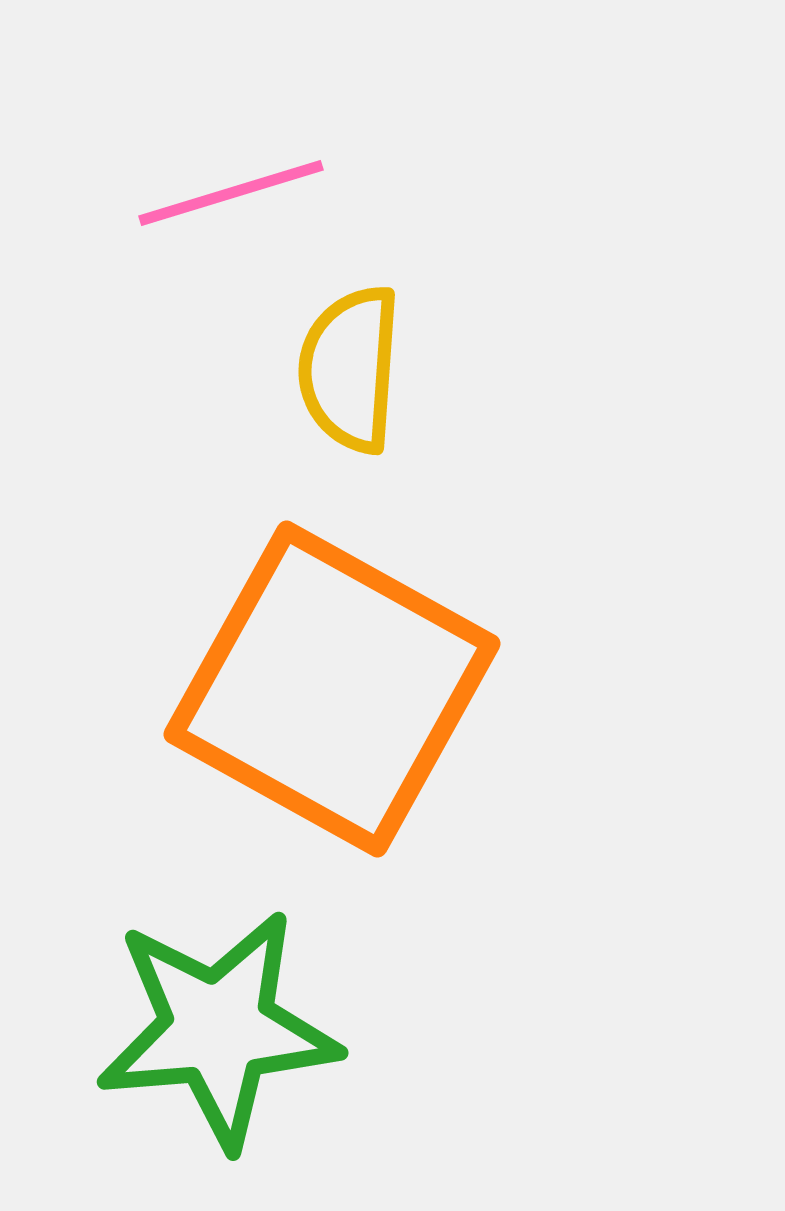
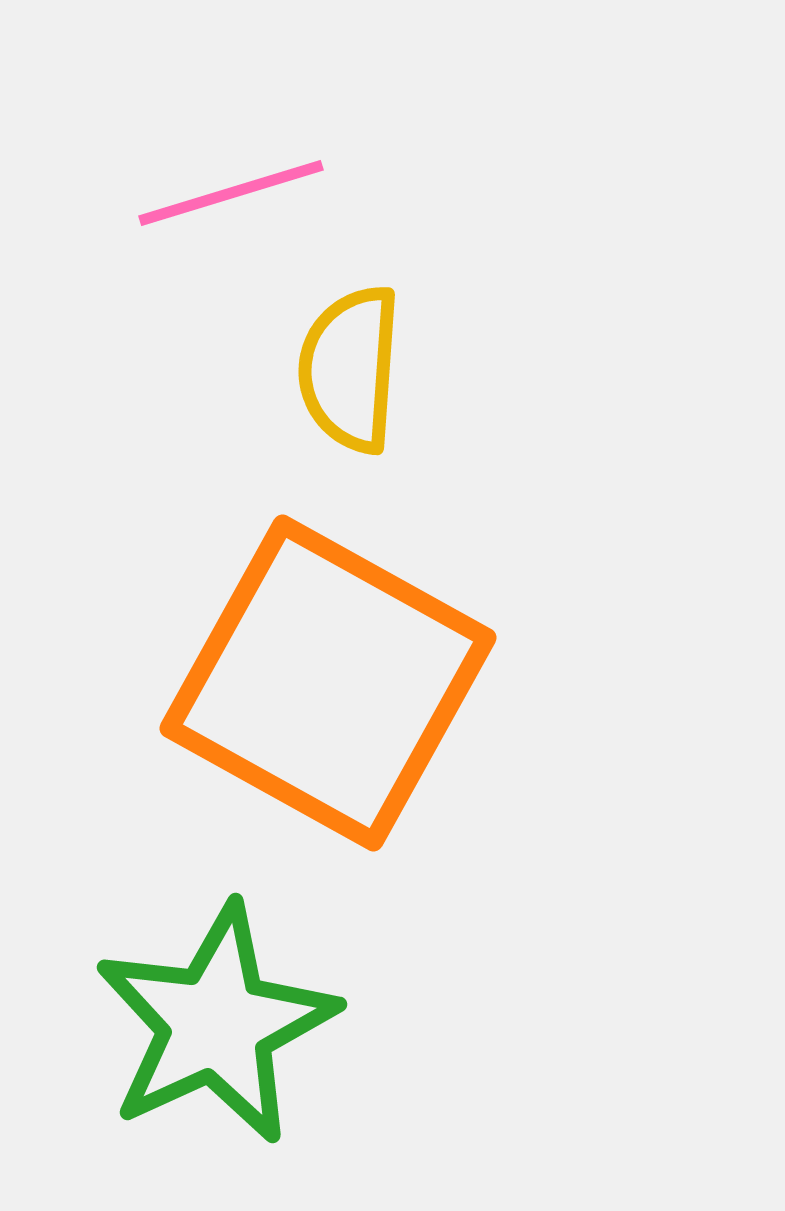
orange square: moved 4 px left, 6 px up
green star: moved 2 px left, 5 px up; rotated 20 degrees counterclockwise
